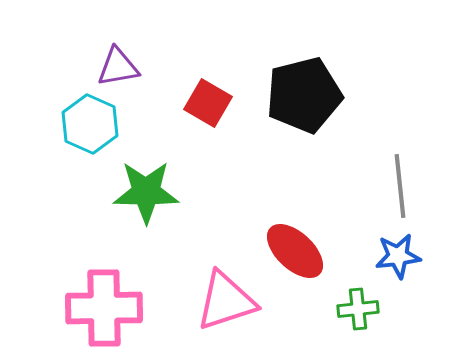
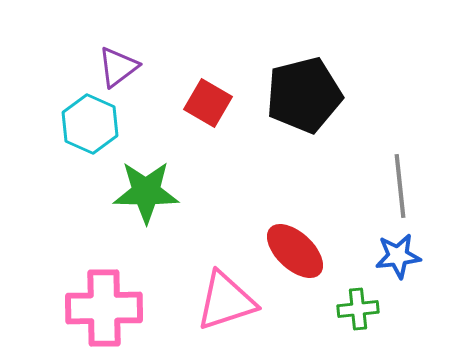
purple triangle: rotated 27 degrees counterclockwise
